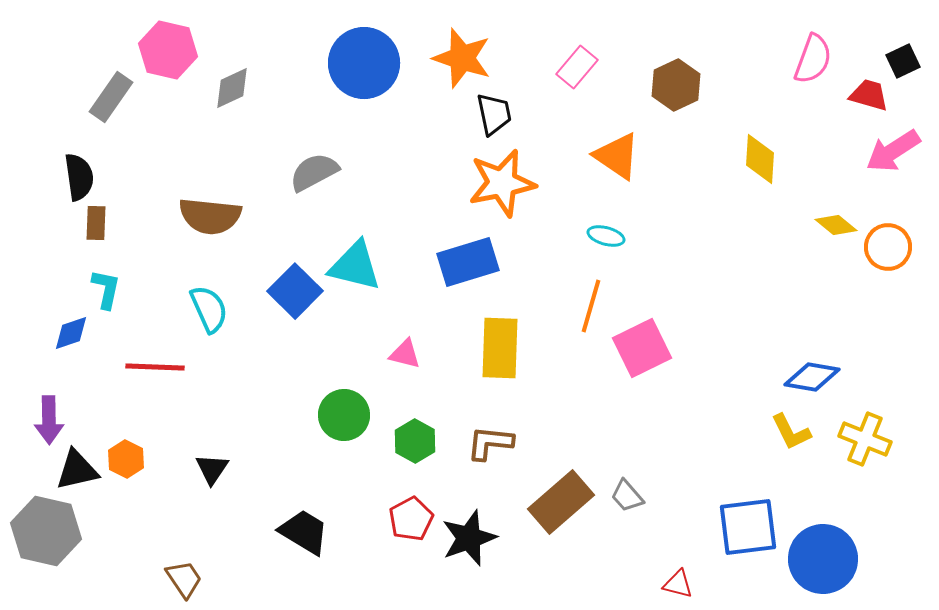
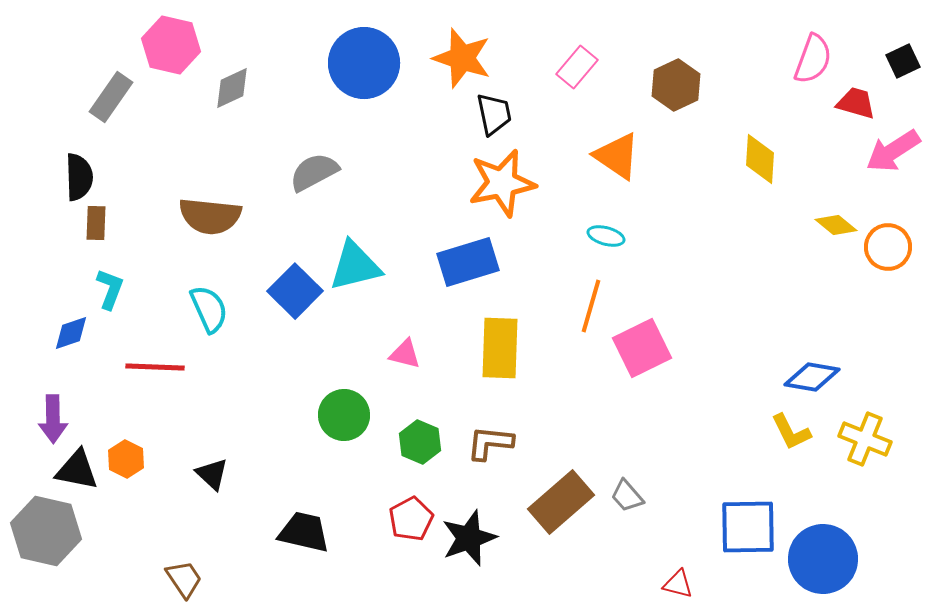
pink hexagon at (168, 50): moved 3 px right, 5 px up
red trapezoid at (869, 95): moved 13 px left, 8 px down
black semicircle at (79, 177): rotated 6 degrees clockwise
cyan triangle at (355, 266): rotated 28 degrees counterclockwise
cyan L-shape at (106, 289): moved 4 px right; rotated 9 degrees clockwise
purple arrow at (49, 420): moved 4 px right, 1 px up
green hexagon at (415, 441): moved 5 px right, 1 px down; rotated 6 degrees counterclockwise
black triangle at (212, 469): moved 5 px down; rotated 21 degrees counterclockwise
black triangle at (77, 470): rotated 24 degrees clockwise
blue square at (748, 527): rotated 6 degrees clockwise
black trapezoid at (304, 532): rotated 18 degrees counterclockwise
